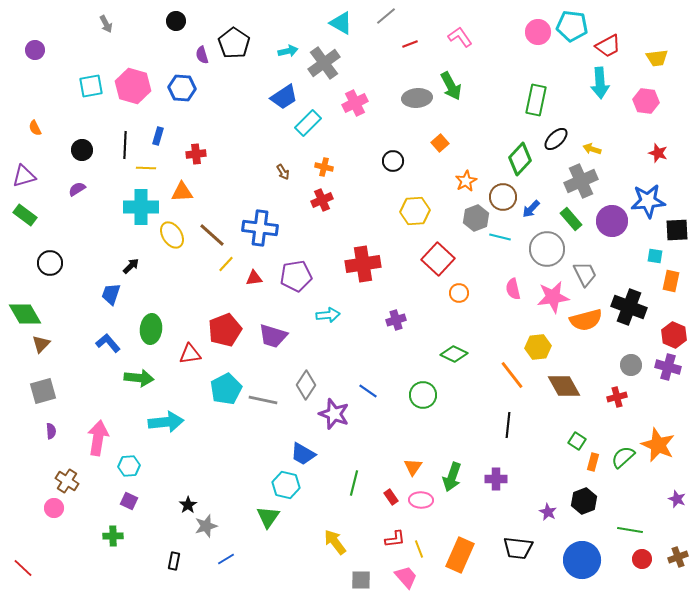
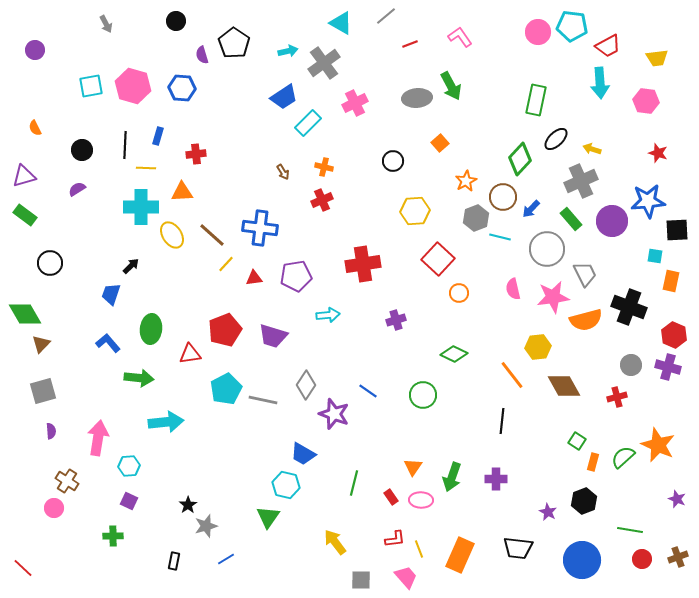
black line at (508, 425): moved 6 px left, 4 px up
